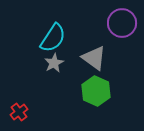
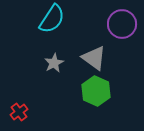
purple circle: moved 1 px down
cyan semicircle: moved 1 px left, 19 px up
